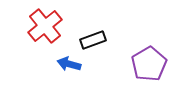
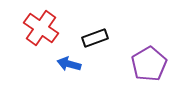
red cross: moved 4 px left, 2 px down; rotated 16 degrees counterclockwise
black rectangle: moved 2 px right, 2 px up
